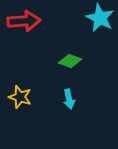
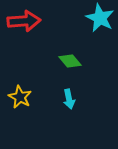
green diamond: rotated 30 degrees clockwise
yellow star: rotated 10 degrees clockwise
